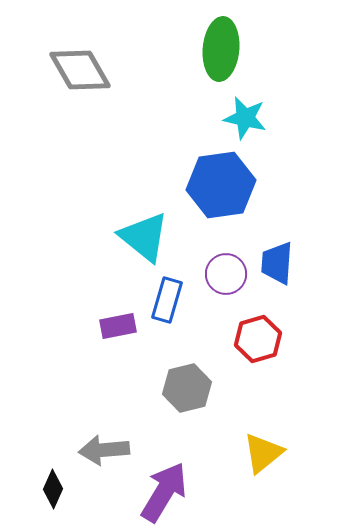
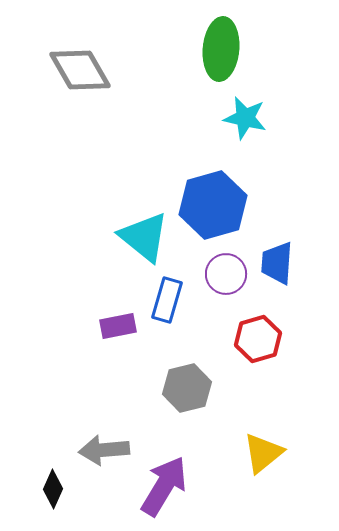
blue hexagon: moved 8 px left, 20 px down; rotated 8 degrees counterclockwise
purple arrow: moved 6 px up
